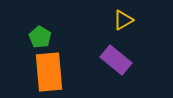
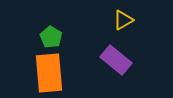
green pentagon: moved 11 px right
orange rectangle: moved 1 px down
